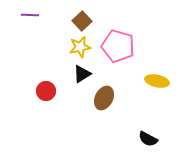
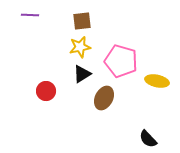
brown square: rotated 36 degrees clockwise
pink pentagon: moved 3 px right, 15 px down
black semicircle: rotated 18 degrees clockwise
